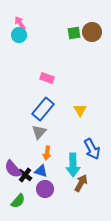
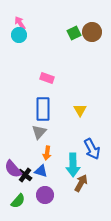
green square: rotated 16 degrees counterclockwise
blue rectangle: rotated 40 degrees counterclockwise
purple circle: moved 6 px down
